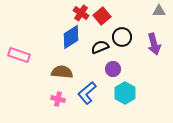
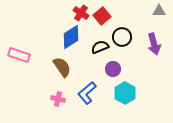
brown semicircle: moved 5 px up; rotated 50 degrees clockwise
